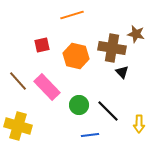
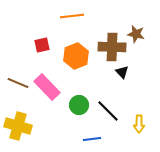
orange line: moved 1 px down; rotated 10 degrees clockwise
brown cross: moved 1 px up; rotated 8 degrees counterclockwise
orange hexagon: rotated 25 degrees clockwise
brown line: moved 2 px down; rotated 25 degrees counterclockwise
blue line: moved 2 px right, 4 px down
